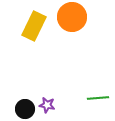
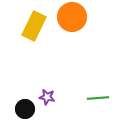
purple star: moved 8 px up
